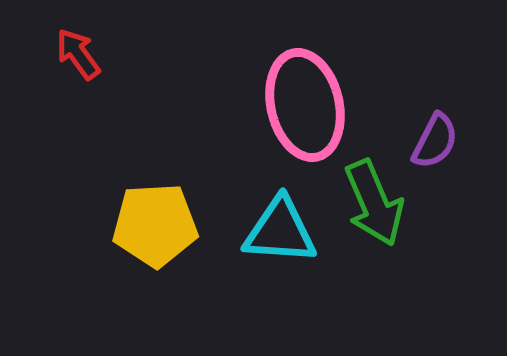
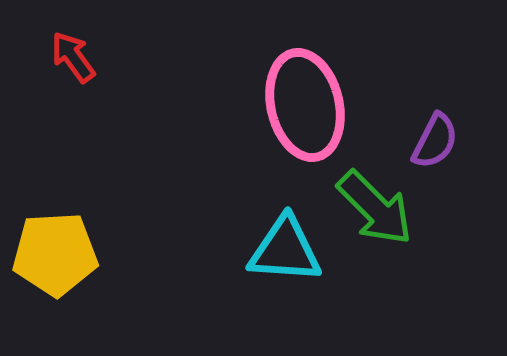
red arrow: moved 5 px left, 3 px down
green arrow: moved 1 px right, 5 px down; rotated 22 degrees counterclockwise
yellow pentagon: moved 100 px left, 29 px down
cyan triangle: moved 5 px right, 19 px down
